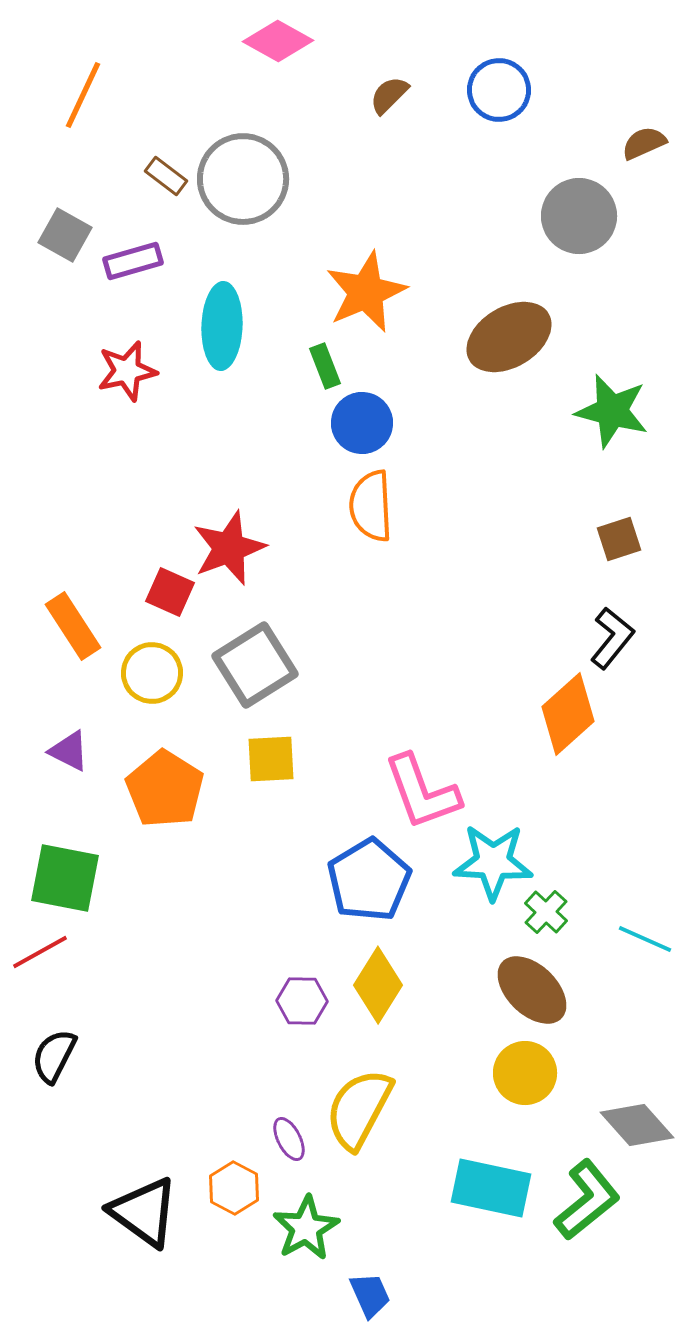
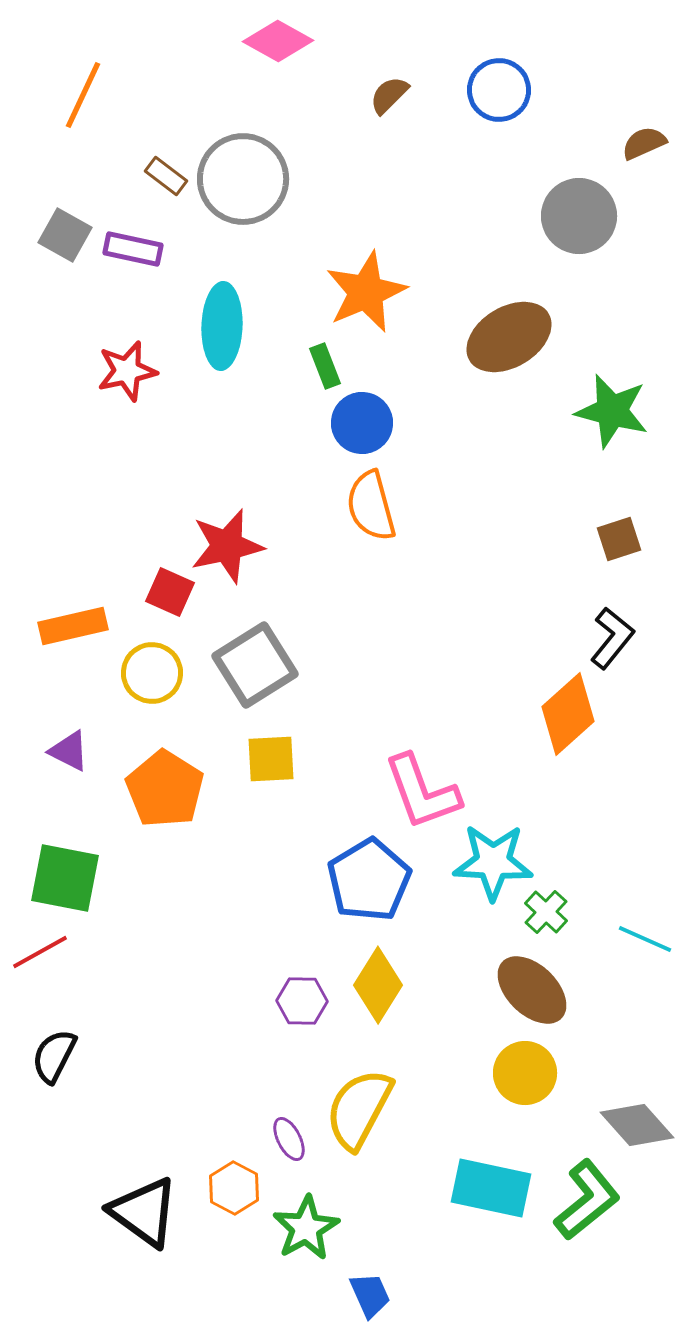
purple rectangle at (133, 261): moved 12 px up; rotated 28 degrees clockwise
orange semicircle at (371, 506): rotated 12 degrees counterclockwise
red star at (229, 548): moved 2 px left, 2 px up; rotated 8 degrees clockwise
orange rectangle at (73, 626): rotated 70 degrees counterclockwise
